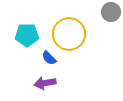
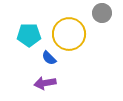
gray circle: moved 9 px left, 1 px down
cyan pentagon: moved 2 px right
